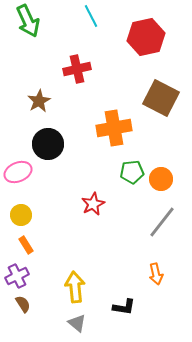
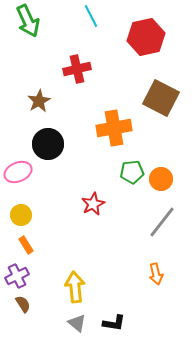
black L-shape: moved 10 px left, 16 px down
